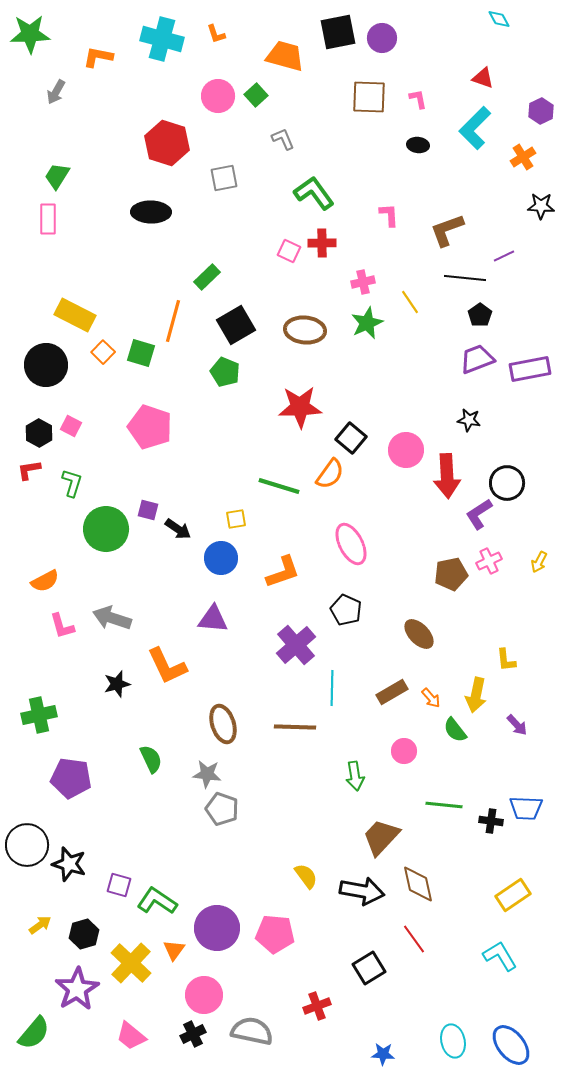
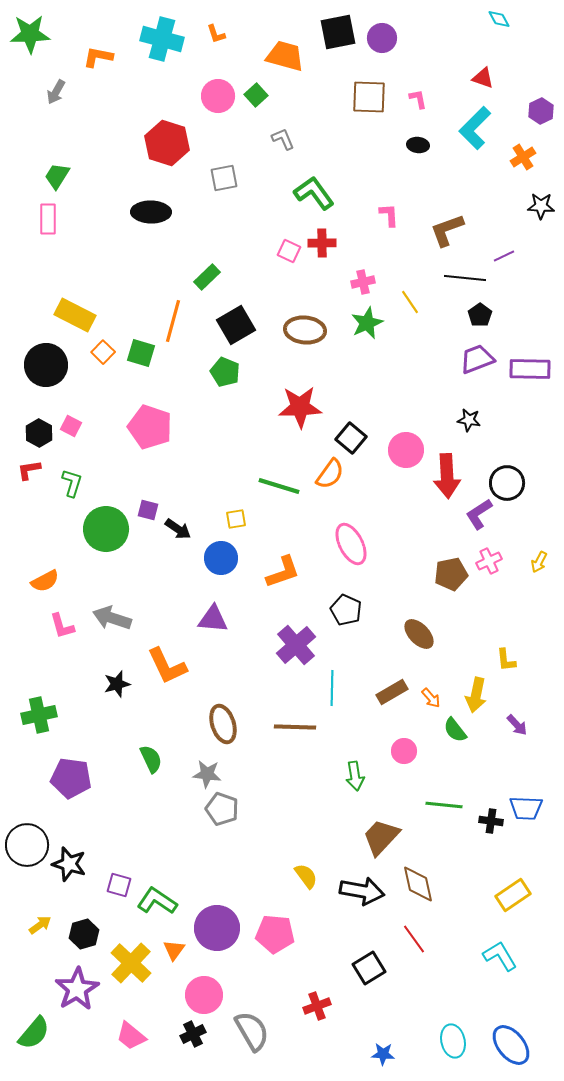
purple rectangle at (530, 369): rotated 12 degrees clockwise
gray semicircle at (252, 1031): rotated 48 degrees clockwise
